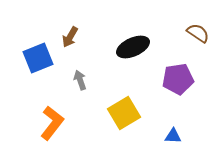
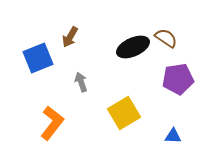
brown semicircle: moved 32 px left, 5 px down
gray arrow: moved 1 px right, 2 px down
